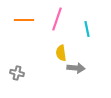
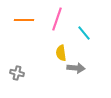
cyan line: moved 3 px left, 4 px down; rotated 28 degrees counterclockwise
